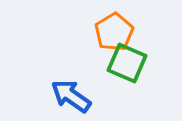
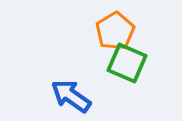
orange pentagon: moved 1 px right, 1 px up
